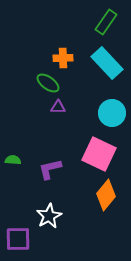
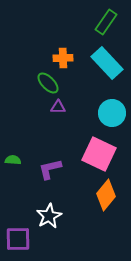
green ellipse: rotated 10 degrees clockwise
